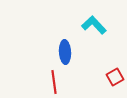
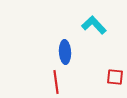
red square: rotated 36 degrees clockwise
red line: moved 2 px right
